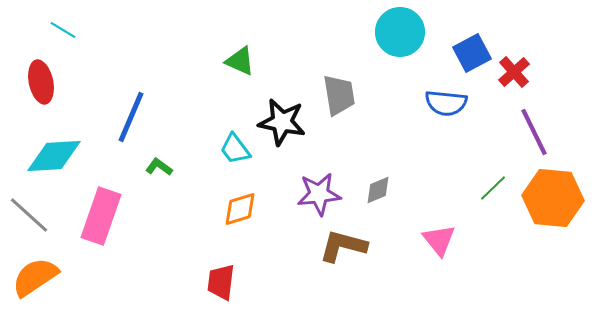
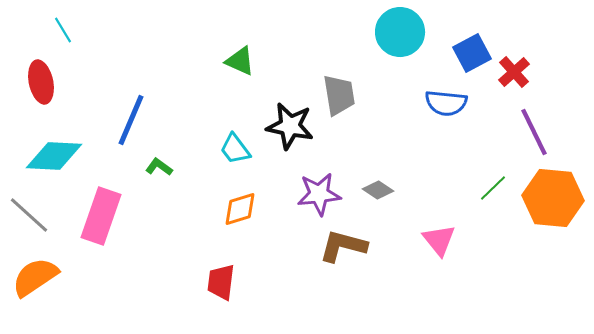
cyan line: rotated 28 degrees clockwise
blue line: moved 3 px down
black star: moved 8 px right, 4 px down
cyan diamond: rotated 6 degrees clockwise
gray diamond: rotated 56 degrees clockwise
